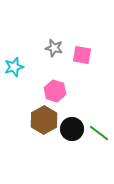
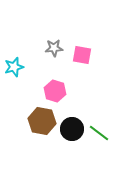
gray star: rotated 18 degrees counterclockwise
brown hexagon: moved 2 px left, 1 px down; rotated 20 degrees counterclockwise
